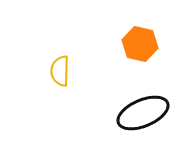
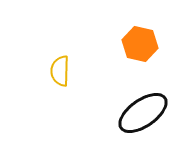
black ellipse: rotated 12 degrees counterclockwise
